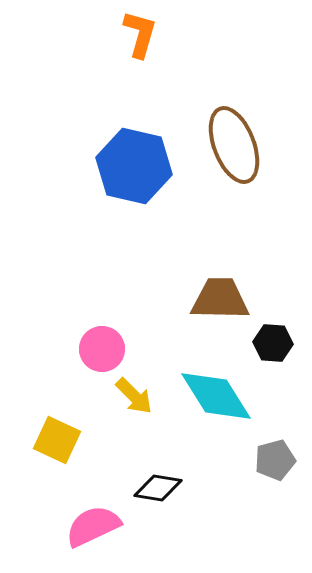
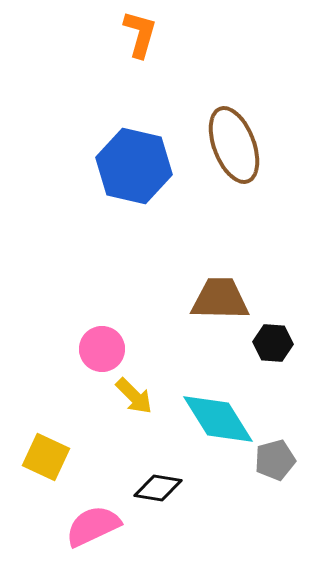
cyan diamond: moved 2 px right, 23 px down
yellow square: moved 11 px left, 17 px down
